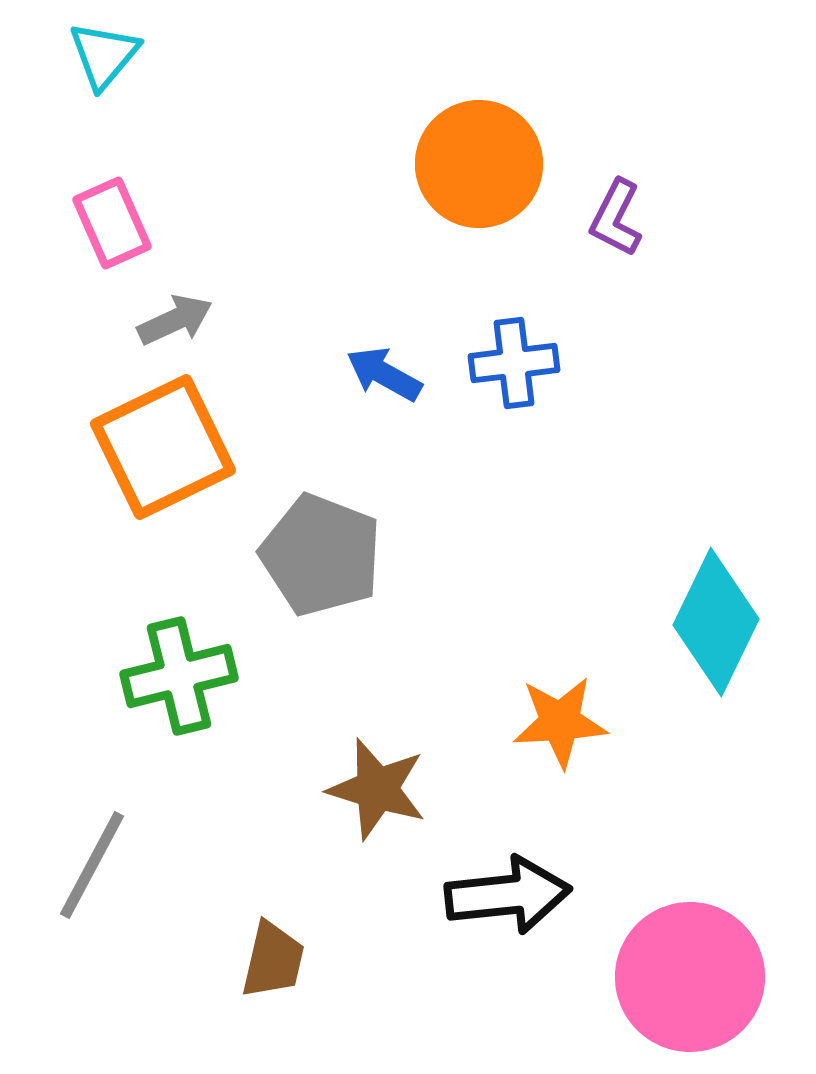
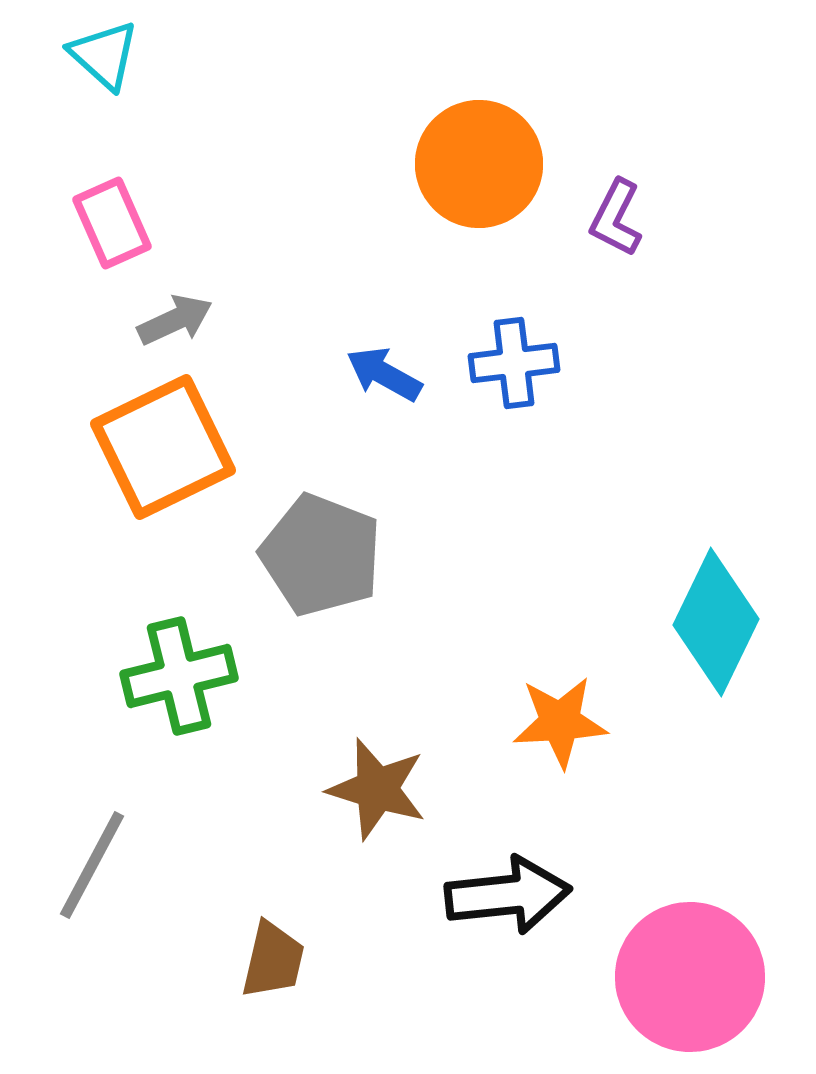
cyan triangle: rotated 28 degrees counterclockwise
